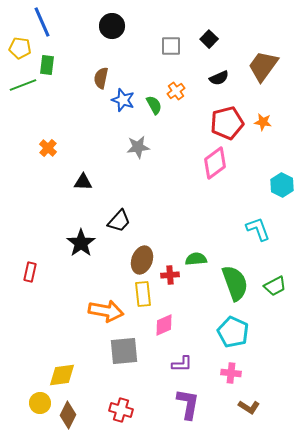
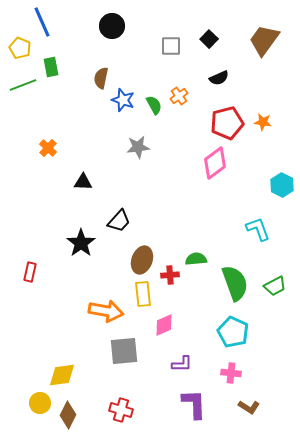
yellow pentagon at (20, 48): rotated 15 degrees clockwise
green rectangle at (47, 65): moved 4 px right, 2 px down; rotated 18 degrees counterclockwise
brown trapezoid at (263, 66): moved 1 px right, 26 px up
orange cross at (176, 91): moved 3 px right, 5 px down
purple L-shape at (188, 404): moved 6 px right; rotated 12 degrees counterclockwise
